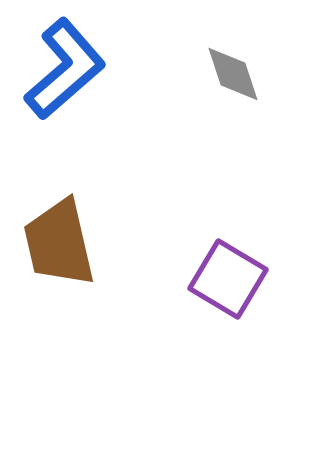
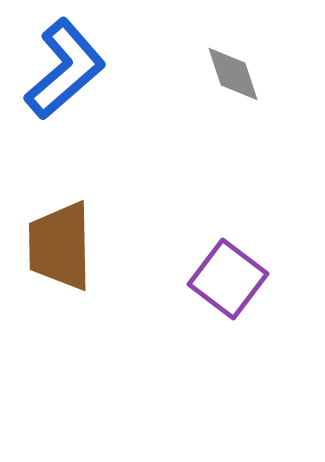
brown trapezoid: moved 1 px right, 3 px down; rotated 12 degrees clockwise
purple square: rotated 6 degrees clockwise
